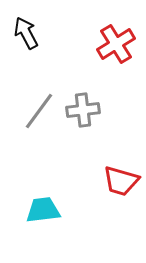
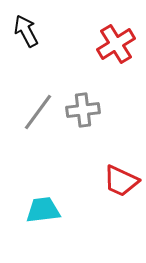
black arrow: moved 2 px up
gray line: moved 1 px left, 1 px down
red trapezoid: rotated 9 degrees clockwise
